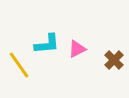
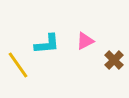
pink triangle: moved 8 px right, 8 px up
yellow line: moved 1 px left
